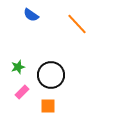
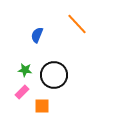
blue semicircle: moved 6 px right, 20 px down; rotated 77 degrees clockwise
green star: moved 7 px right, 3 px down; rotated 24 degrees clockwise
black circle: moved 3 px right
orange square: moved 6 px left
